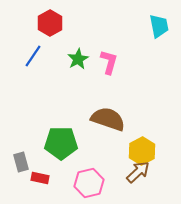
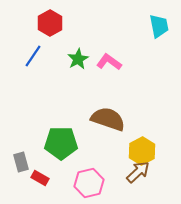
pink L-shape: rotated 70 degrees counterclockwise
red rectangle: rotated 18 degrees clockwise
